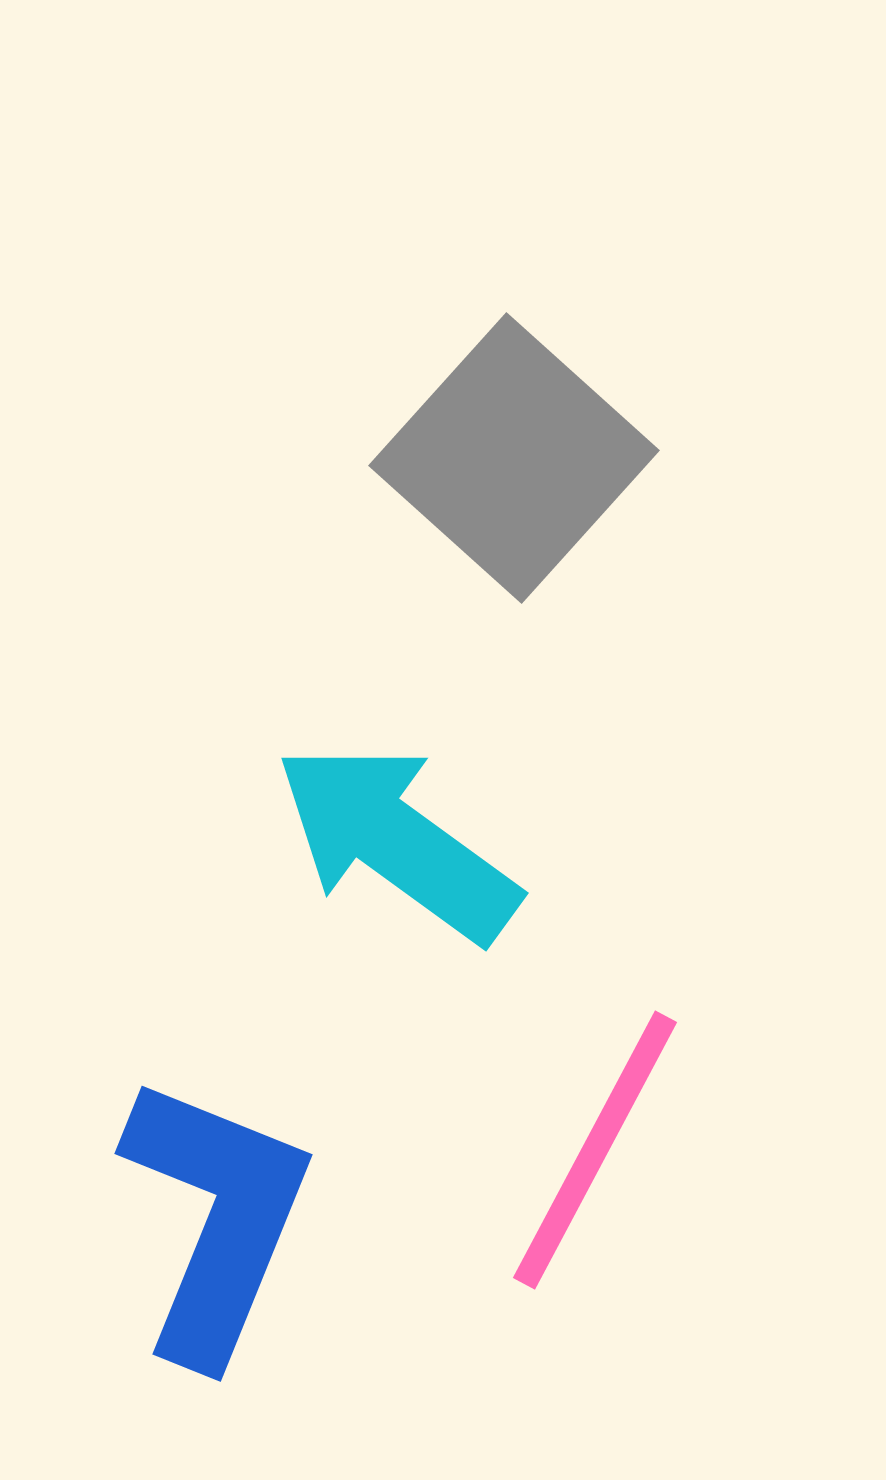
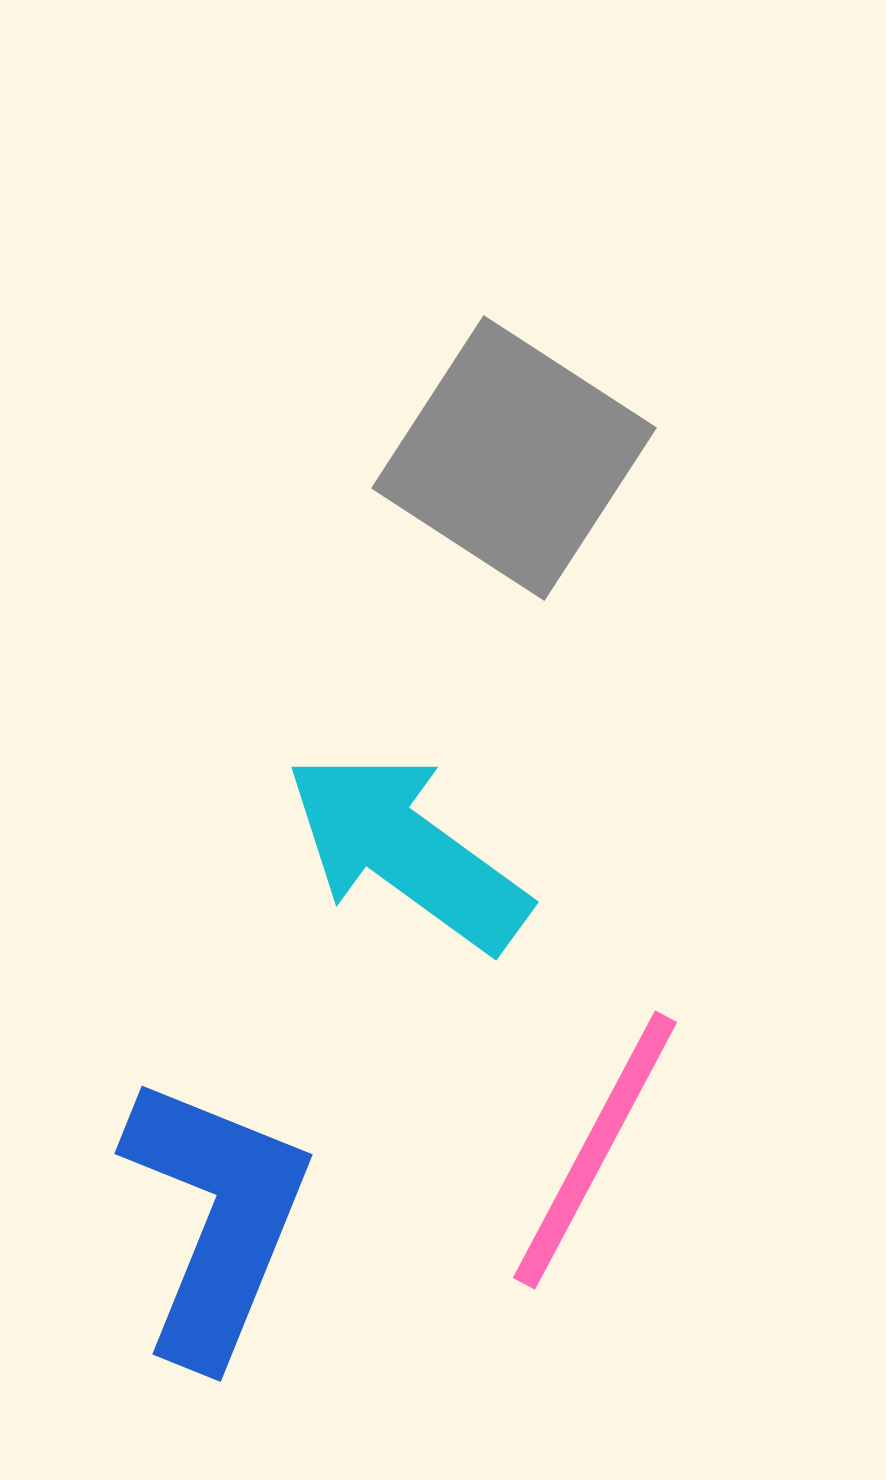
gray square: rotated 9 degrees counterclockwise
cyan arrow: moved 10 px right, 9 px down
